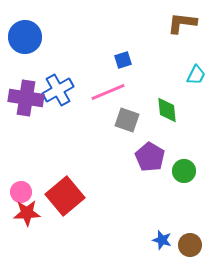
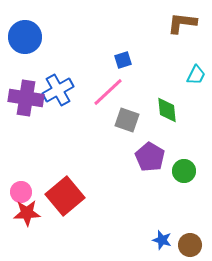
pink line: rotated 20 degrees counterclockwise
